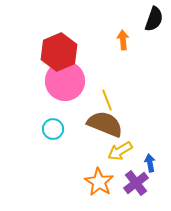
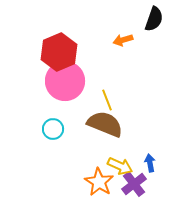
orange arrow: rotated 102 degrees counterclockwise
yellow arrow: moved 15 px down; rotated 125 degrees counterclockwise
purple cross: moved 2 px left, 1 px down
